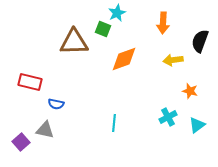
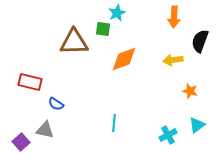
orange arrow: moved 11 px right, 6 px up
green square: rotated 14 degrees counterclockwise
blue semicircle: rotated 21 degrees clockwise
cyan cross: moved 18 px down
